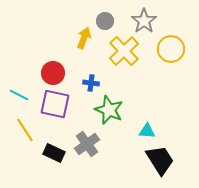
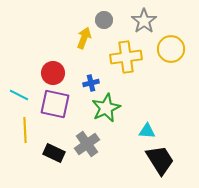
gray circle: moved 1 px left, 1 px up
yellow cross: moved 2 px right, 6 px down; rotated 36 degrees clockwise
blue cross: rotated 21 degrees counterclockwise
green star: moved 3 px left, 2 px up; rotated 24 degrees clockwise
yellow line: rotated 30 degrees clockwise
